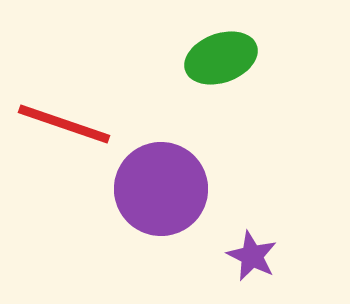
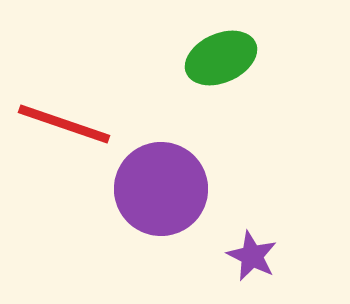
green ellipse: rotated 4 degrees counterclockwise
